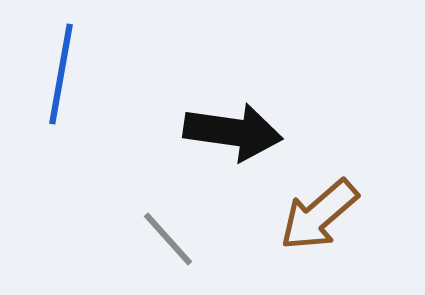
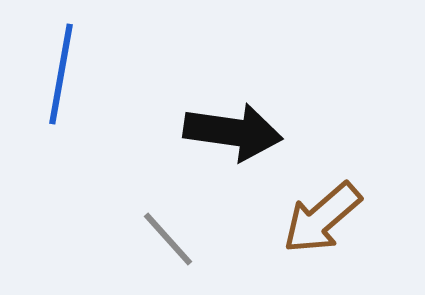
brown arrow: moved 3 px right, 3 px down
